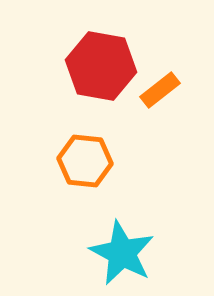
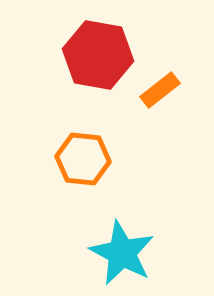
red hexagon: moved 3 px left, 11 px up
orange hexagon: moved 2 px left, 2 px up
